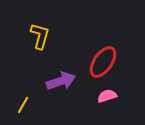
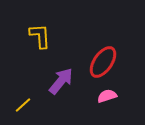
yellow L-shape: rotated 20 degrees counterclockwise
purple arrow: rotated 32 degrees counterclockwise
yellow line: rotated 18 degrees clockwise
